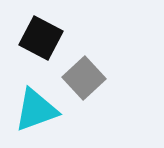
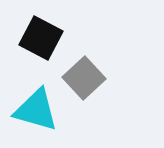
cyan triangle: rotated 36 degrees clockwise
